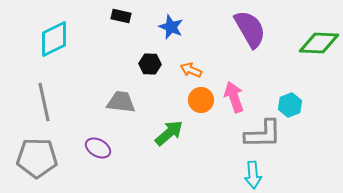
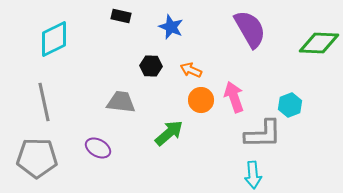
black hexagon: moved 1 px right, 2 px down
